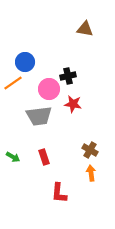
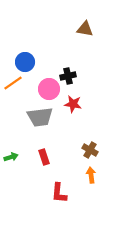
gray trapezoid: moved 1 px right, 1 px down
green arrow: moved 2 px left; rotated 48 degrees counterclockwise
orange arrow: moved 2 px down
